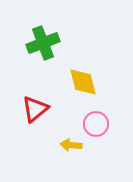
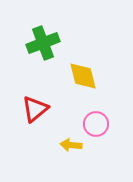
yellow diamond: moved 6 px up
